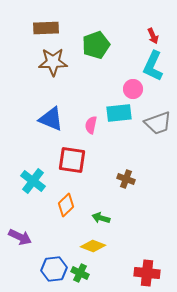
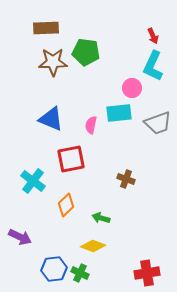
green pentagon: moved 10 px left, 7 px down; rotated 28 degrees clockwise
pink circle: moved 1 px left, 1 px up
red square: moved 1 px left, 1 px up; rotated 20 degrees counterclockwise
red cross: rotated 15 degrees counterclockwise
